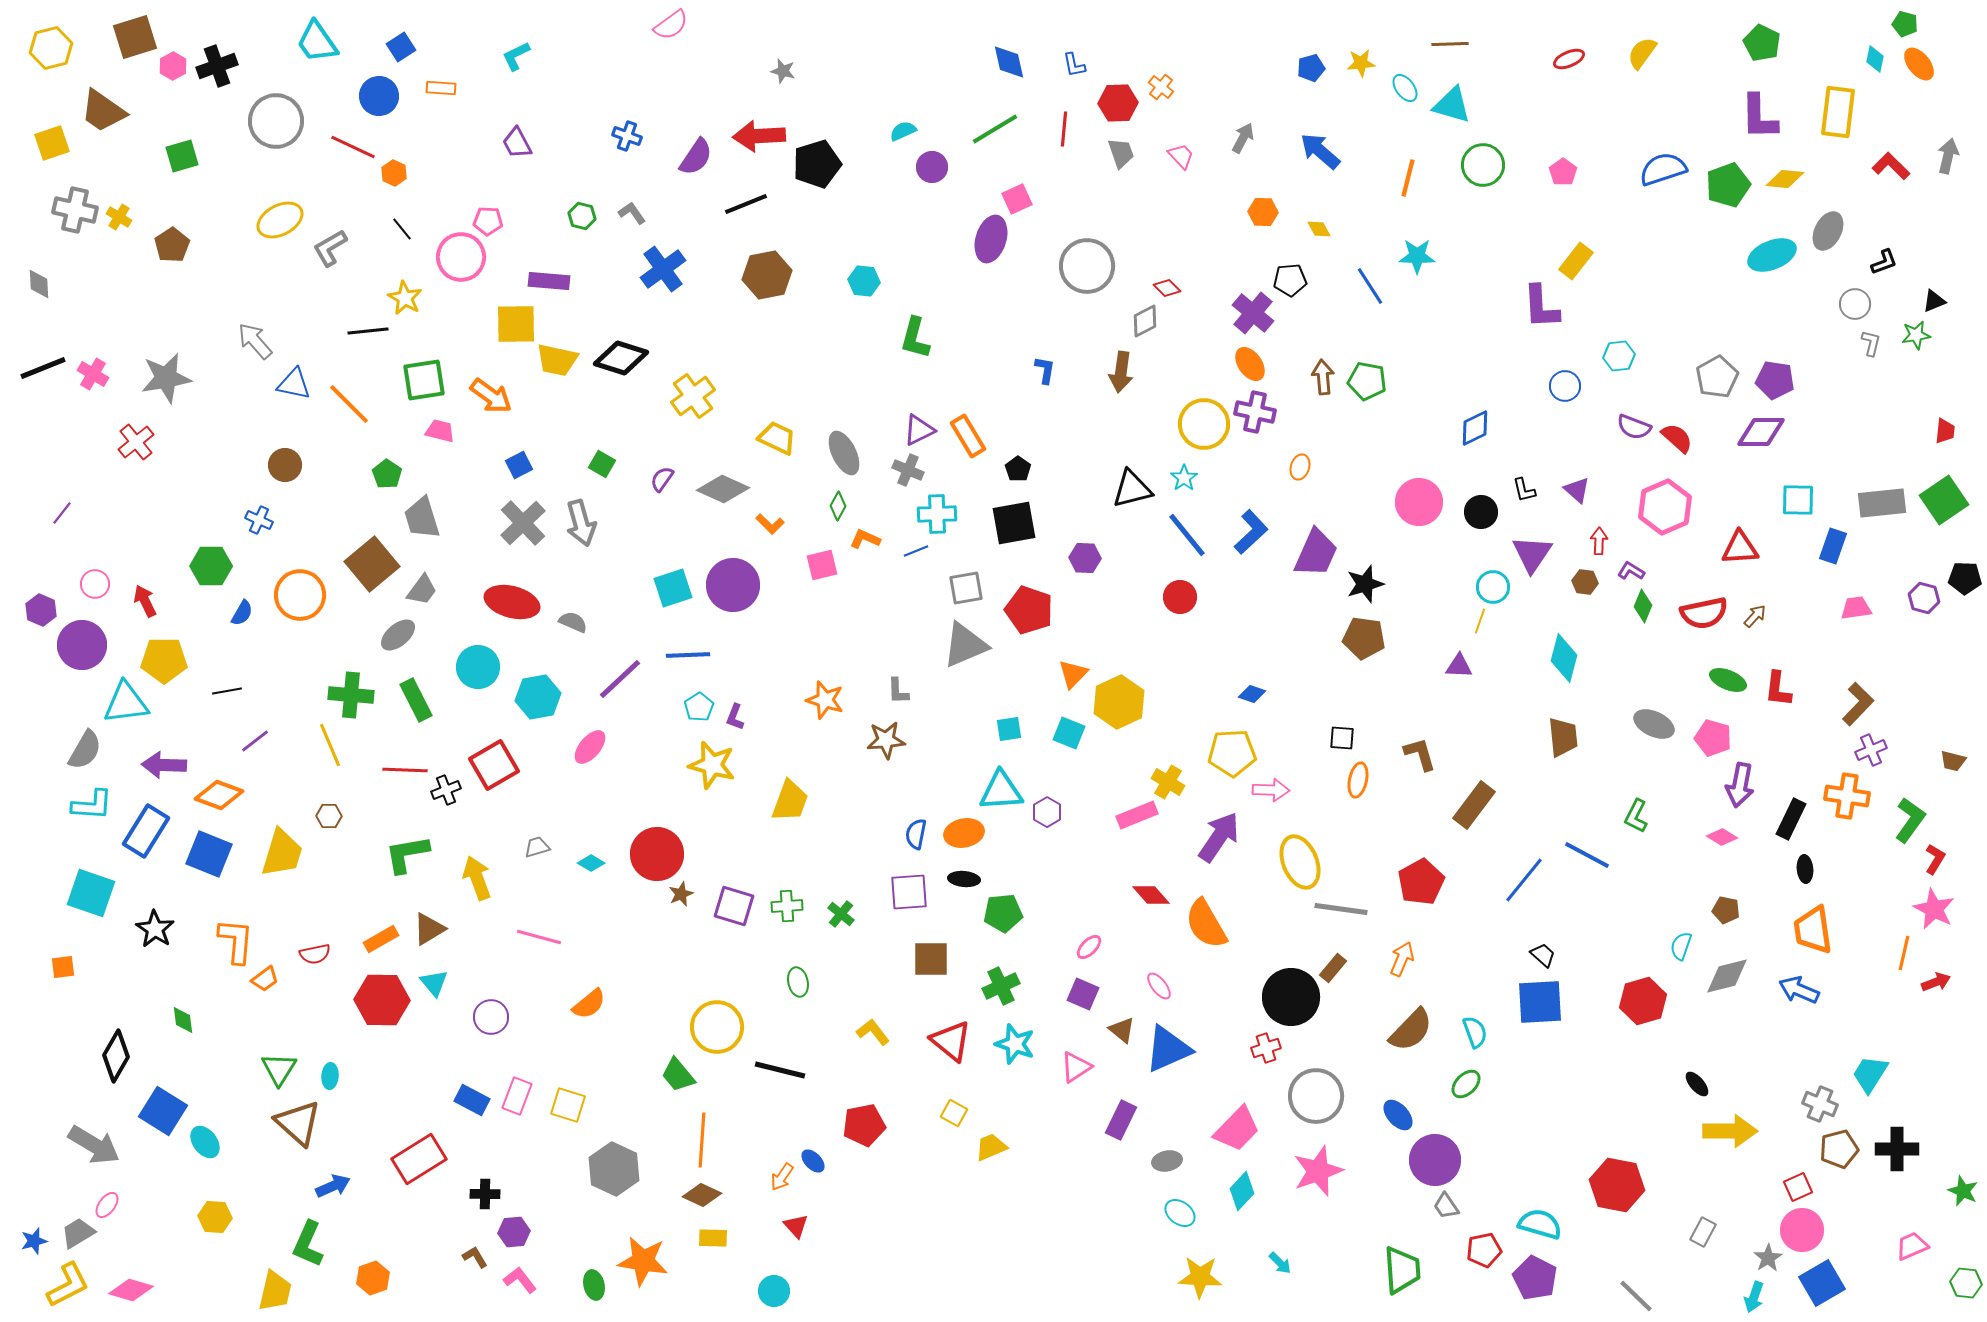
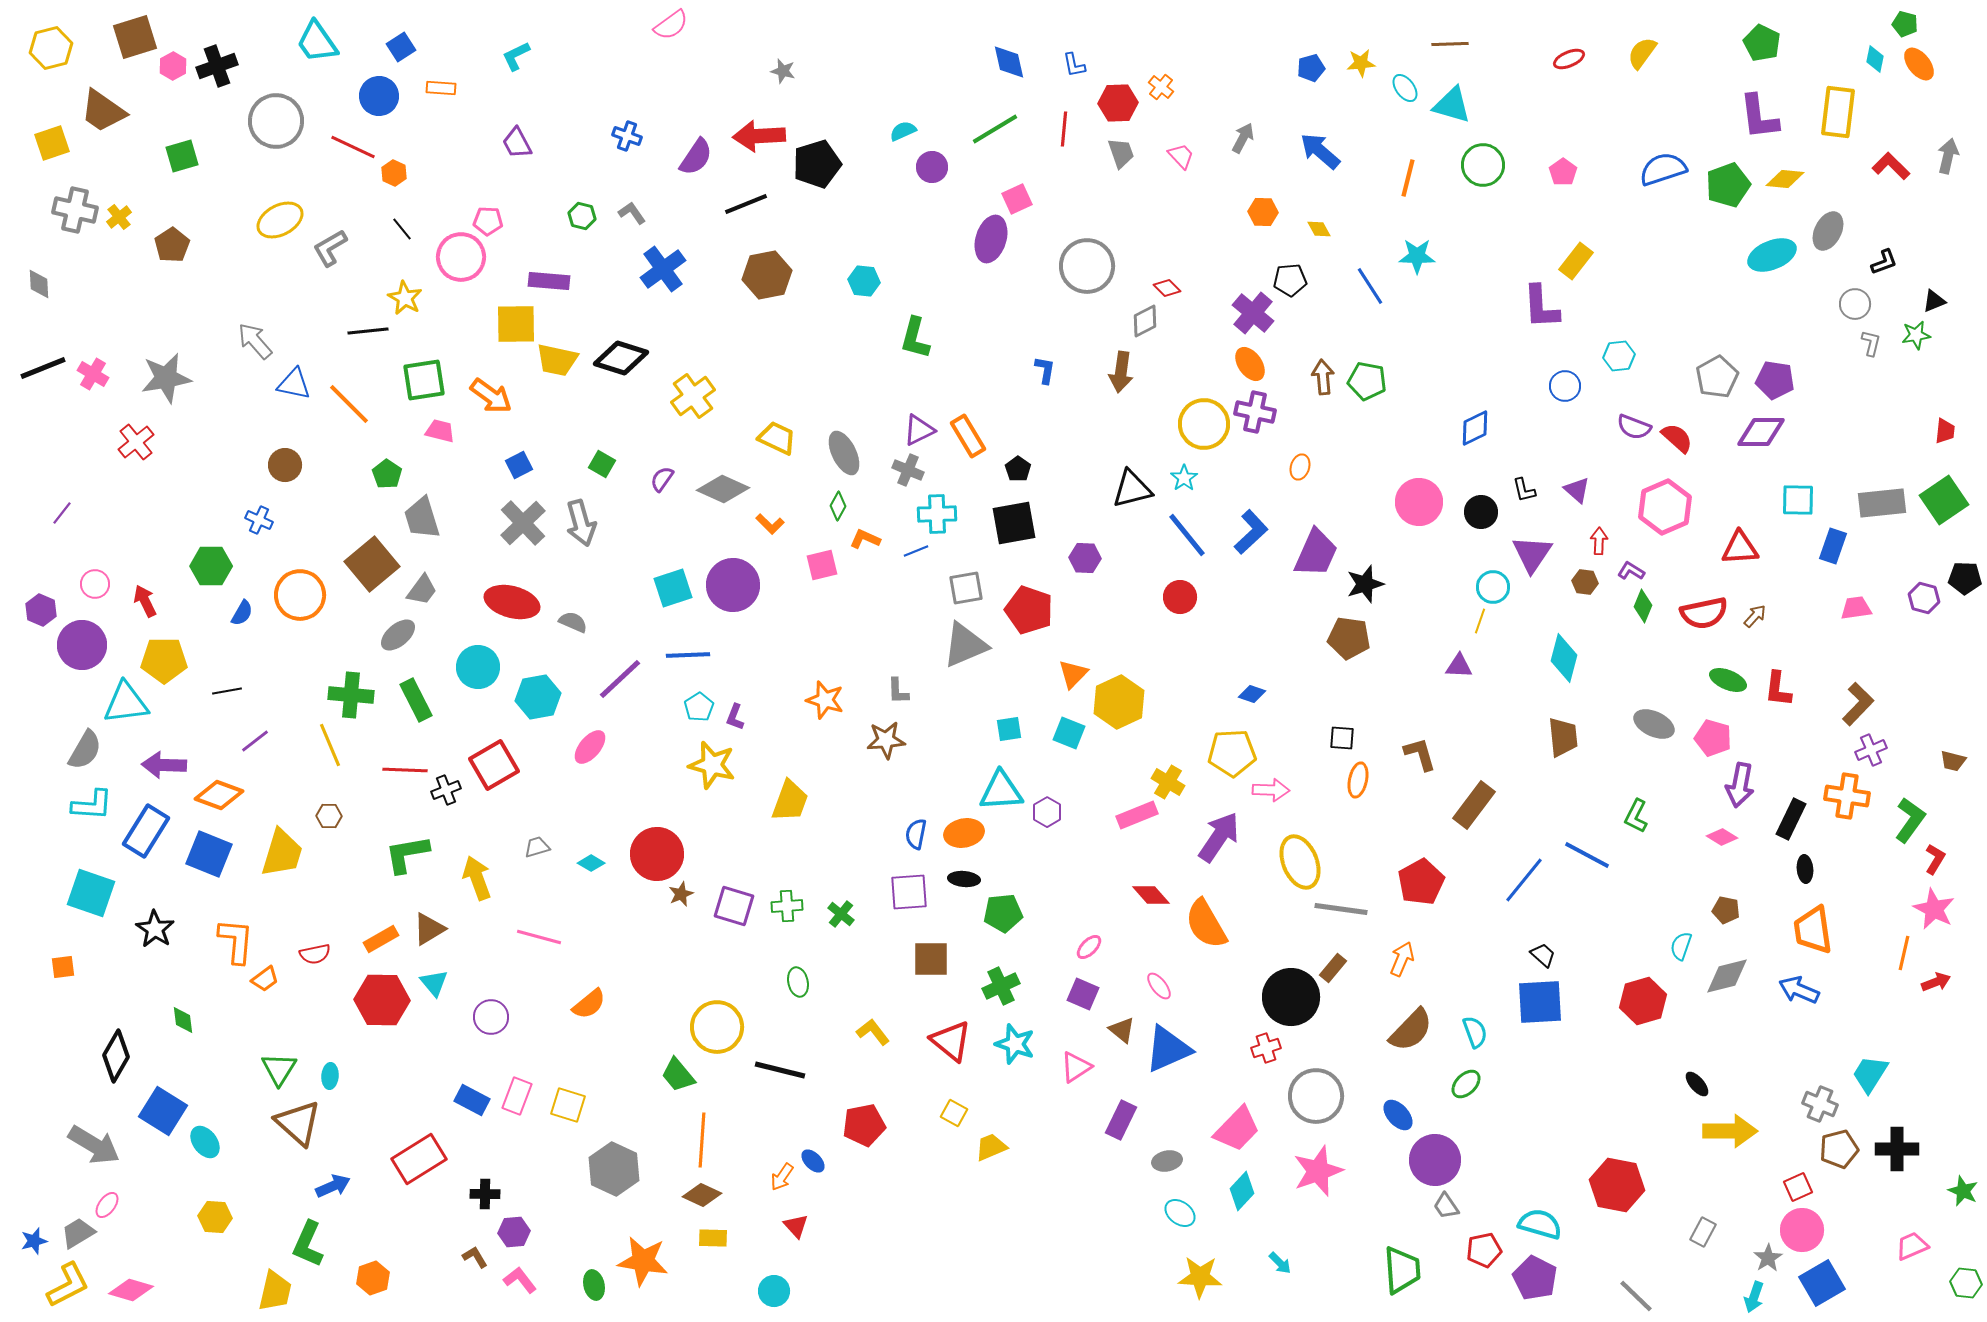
purple L-shape at (1759, 117): rotated 6 degrees counterclockwise
yellow cross at (119, 217): rotated 20 degrees clockwise
brown pentagon at (1364, 638): moved 15 px left
